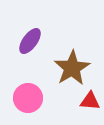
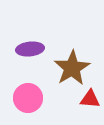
purple ellipse: moved 8 px down; rotated 48 degrees clockwise
red triangle: moved 2 px up
